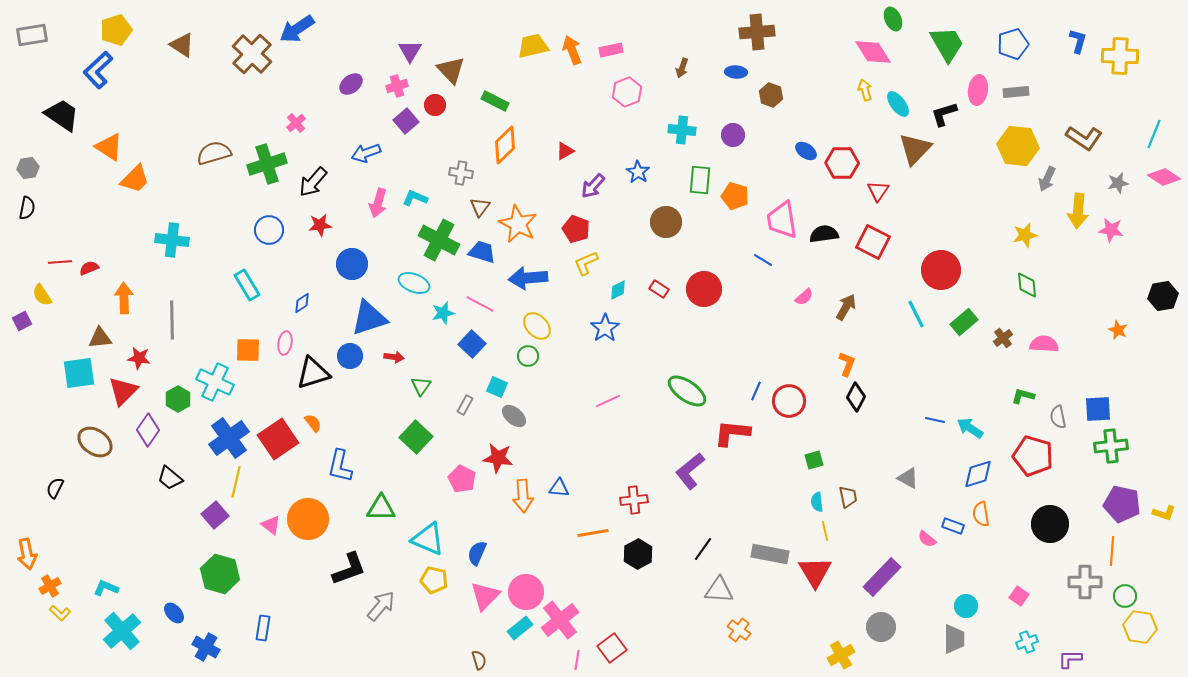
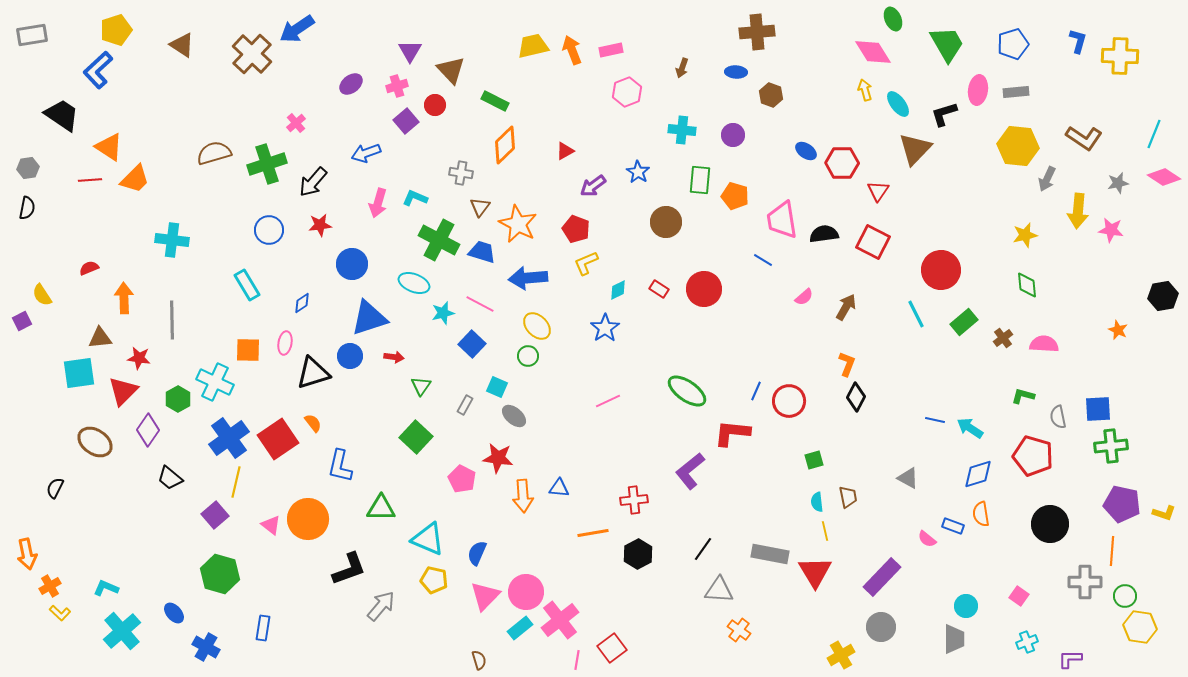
purple arrow at (593, 186): rotated 12 degrees clockwise
red line at (60, 262): moved 30 px right, 82 px up
